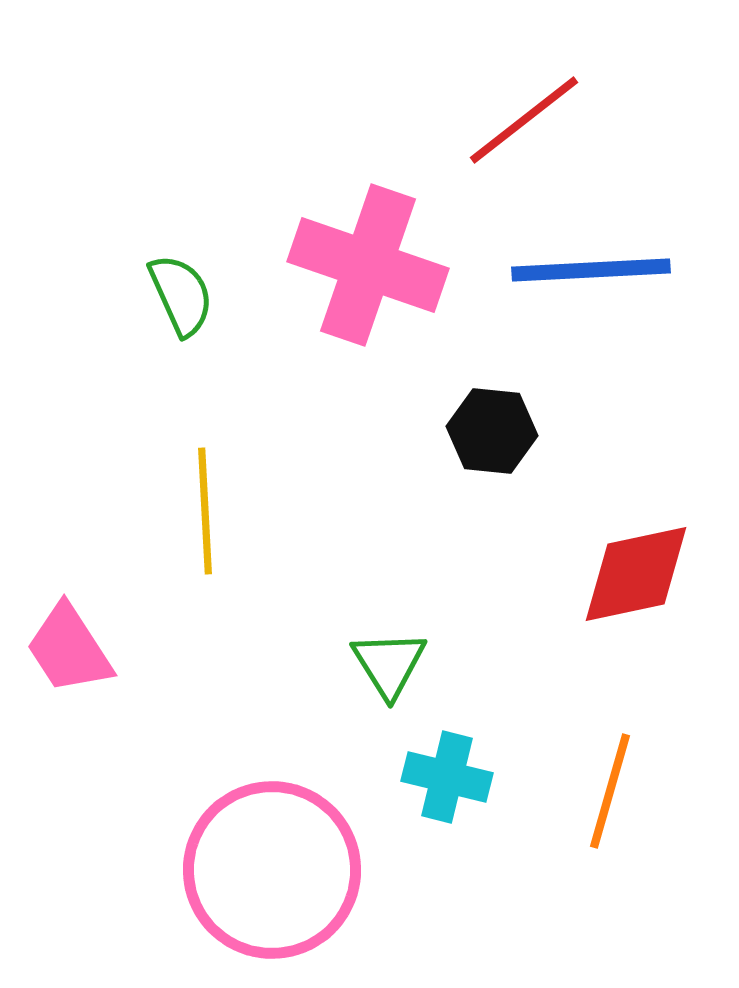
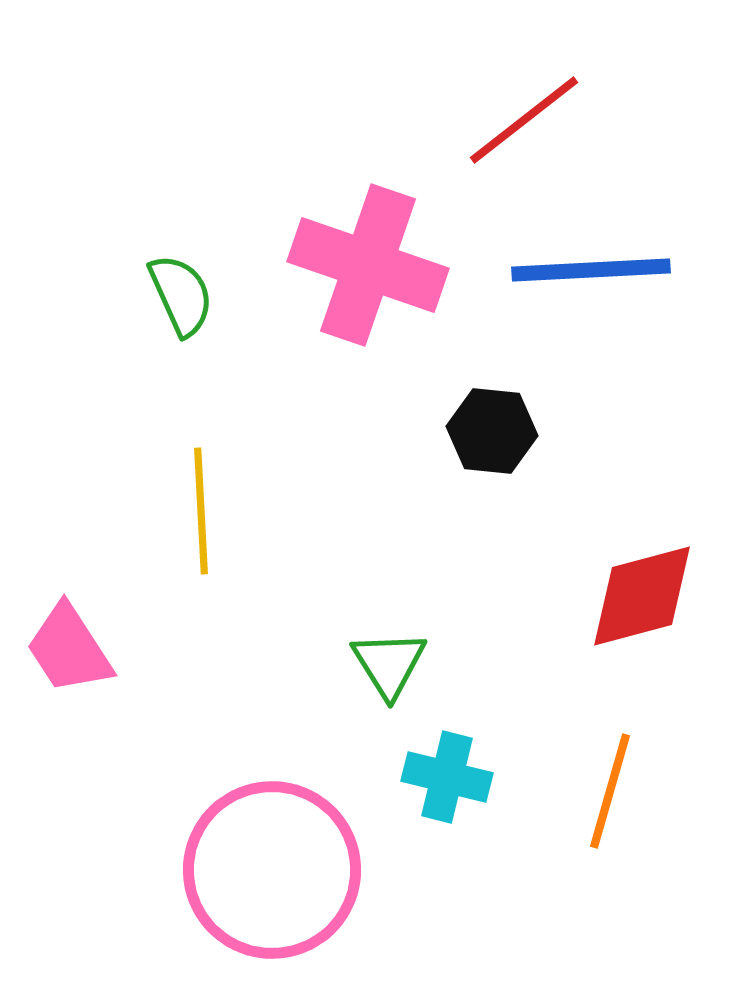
yellow line: moved 4 px left
red diamond: moved 6 px right, 22 px down; rotated 3 degrees counterclockwise
